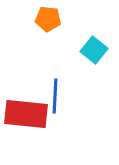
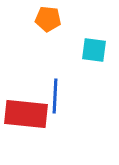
cyan square: rotated 32 degrees counterclockwise
